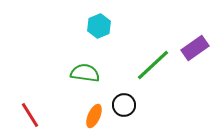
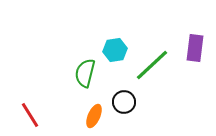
cyan hexagon: moved 16 px right, 24 px down; rotated 15 degrees clockwise
purple rectangle: rotated 48 degrees counterclockwise
green line: moved 1 px left
green semicircle: rotated 84 degrees counterclockwise
black circle: moved 3 px up
